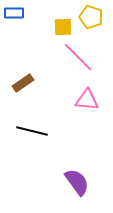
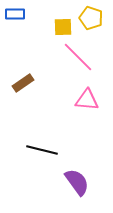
blue rectangle: moved 1 px right, 1 px down
yellow pentagon: moved 1 px down
black line: moved 10 px right, 19 px down
